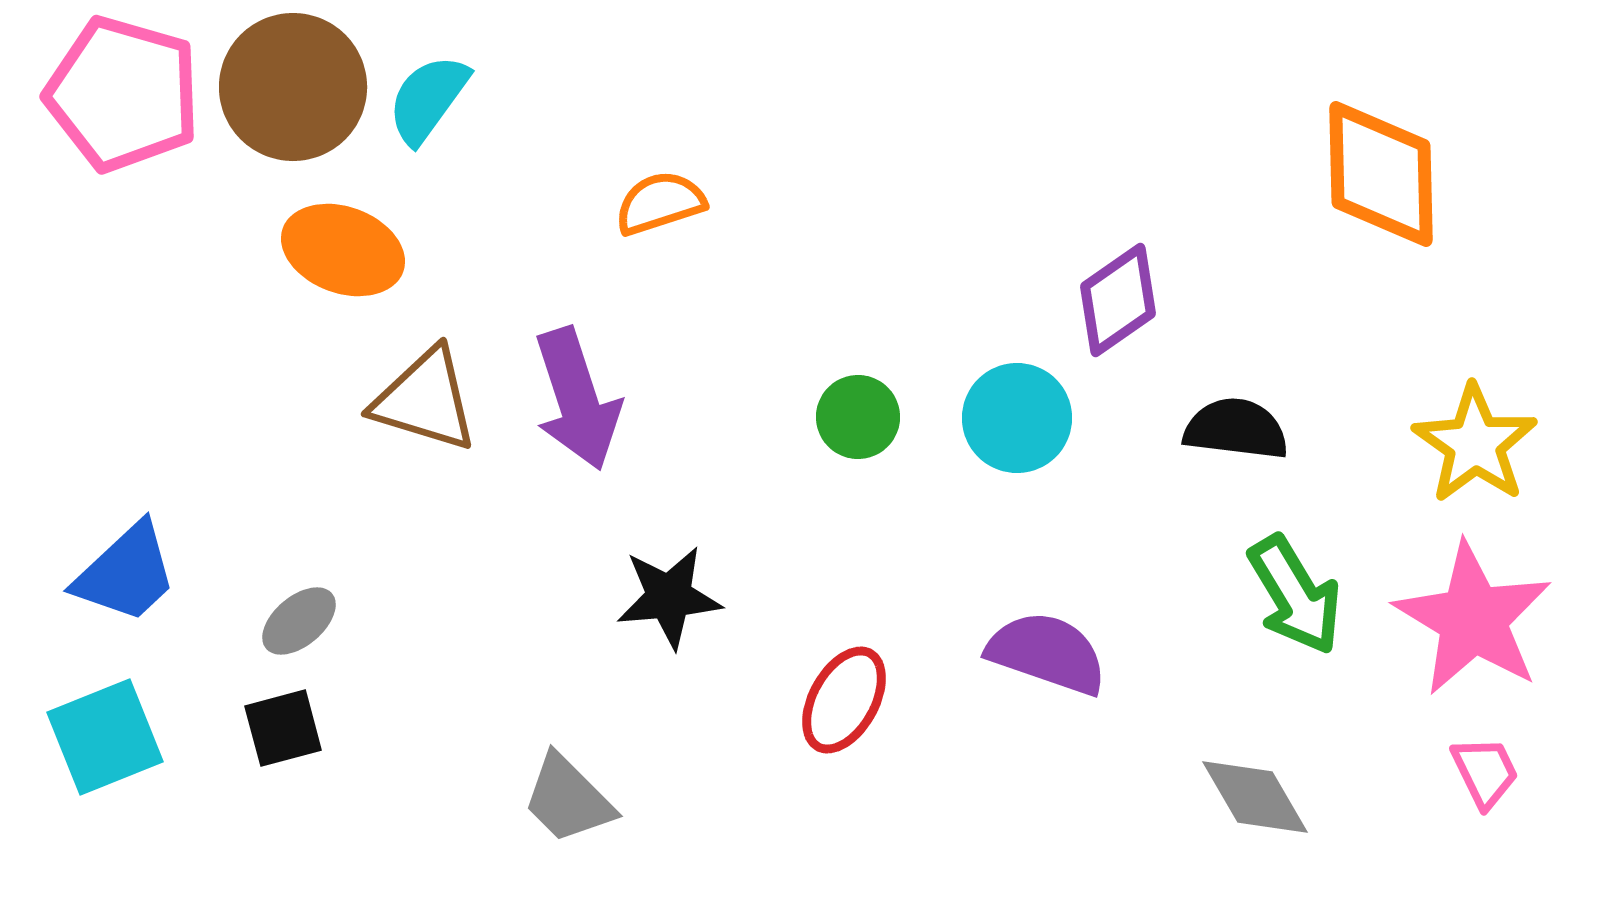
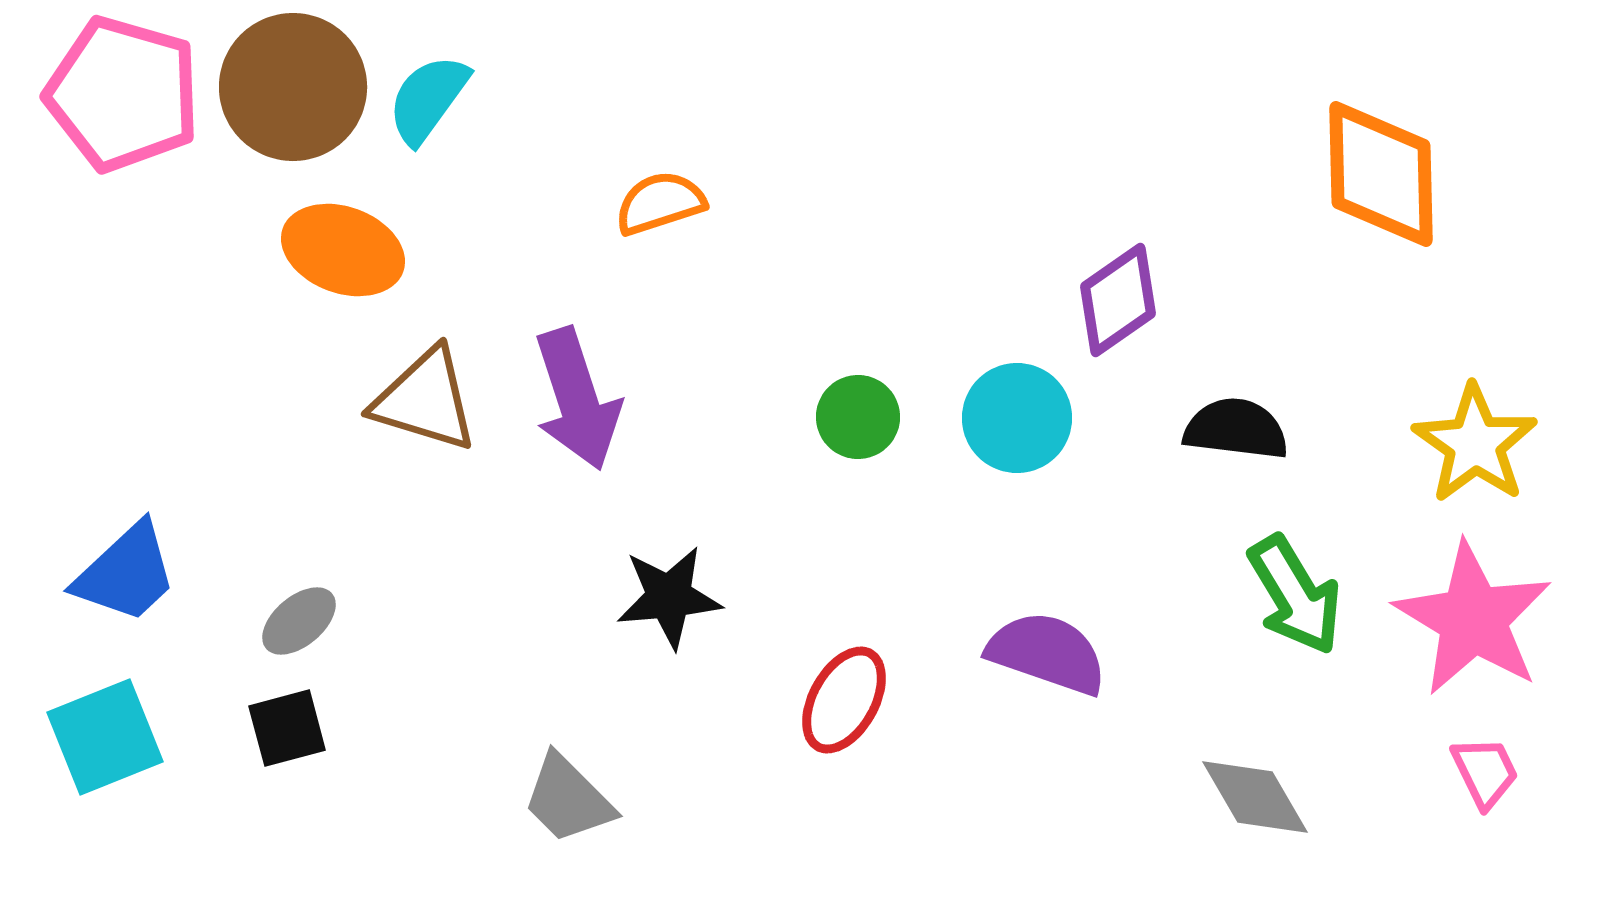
black square: moved 4 px right
